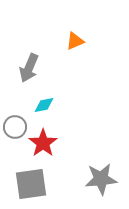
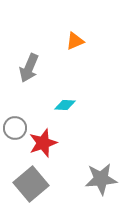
cyan diamond: moved 21 px right; rotated 15 degrees clockwise
gray circle: moved 1 px down
red star: rotated 16 degrees clockwise
gray square: rotated 32 degrees counterclockwise
